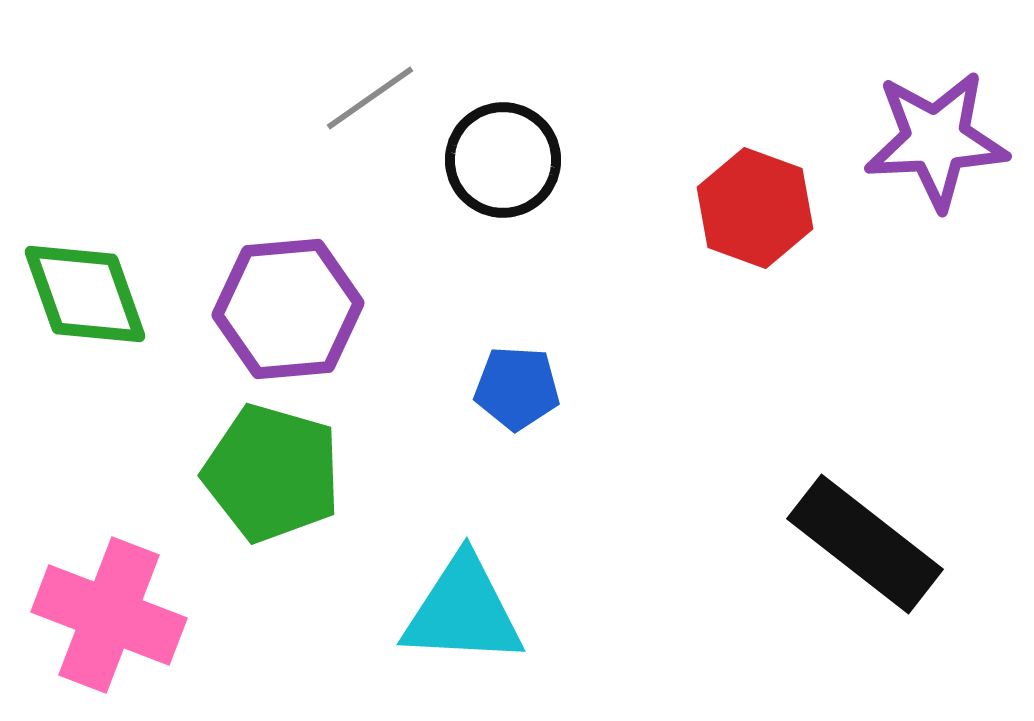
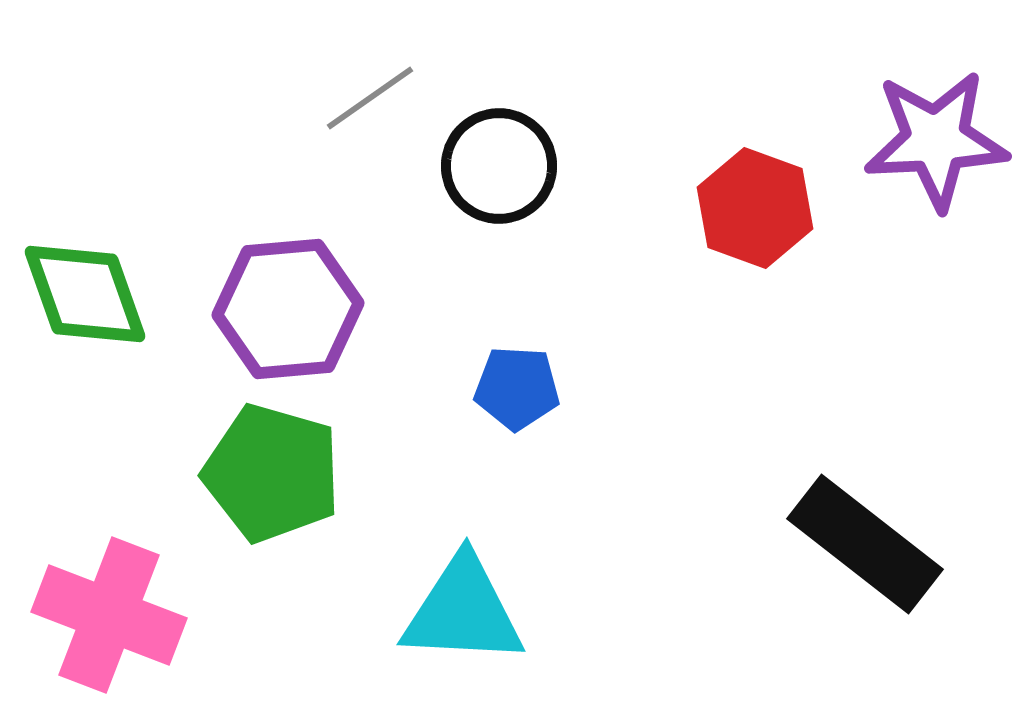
black circle: moved 4 px left, 6 px down
